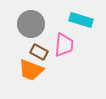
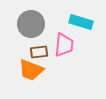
cyan rectangle: moved 2 px down
brown rectangle: rotated 36 degrees counterclockwise
